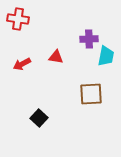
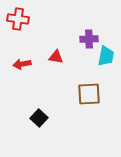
red arrow: rotated 18 degrees clockwise
brown square: moved 2 px left
